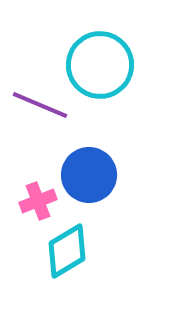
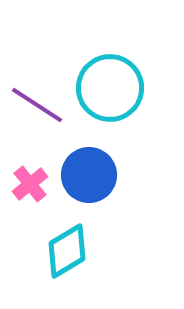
cyan circle: moved 10 px right, 23 px down
purple line: moved 3 px left; rotated 10 degrees clockwise
pink cross: moved 8 px left, 17 px up; rotated 18 degrees counterclockwise
